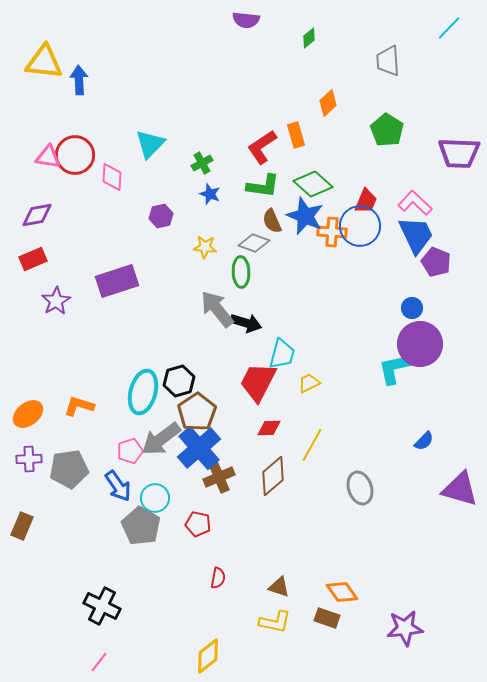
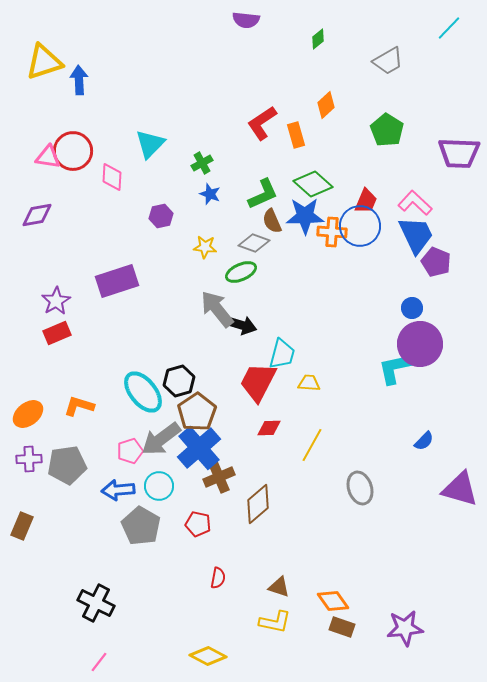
green diamond at (309, 38): moved 9 px right, 1 px down
gray trapezoid at (388, 61): rotated 116 degrees counterclockwise
yellow triangle at (44, 62): rotated 24 degrees counterclockwise
orange diamond at (328, 103): moved 2 px left, 2 px down
red L-shape at (262, 147): moved 24 px up
red circle at (75, 155): moved 2 px left, 4 px up
green L-shape at (263, 186): moved 8 px down; rotated 32 degrees counterclockwise
blue star at (305, 216): rotated 24 degrees counterclockwise
red rectangle at (33, 259): moved 24 px right, 74 px down
green ellipse at (241, 272): rotated 68 degrees clockwise
black arrow at (246, 323): moved 5 px left, 2 px down
yellow trapezoid at (309, 383): rotated 30 degrees clockwise
cyan ellipse at (143, 392): rotated 54 degrees counterclockwise
gray pentagon at (69, 469): moved 2 px left, 4 px up
brown diamond at (273, 476): moved 15 px left, 28 px down
blue arrow at (118, 486): moved 4 px down; rotated 120 degrees clockwise
cyan circle at (155, 498): moved 4 px right, 12 px up
orange diamond at (342, 592): moved 9 px left, 9 px down
black cross at (102, 606): moved 6 px left, 3 px up
brown rectangle at (327, 618): moved 15 px right, 9 px down
yellow diamond at (208, 656): rotated 66 degrees clockwise
